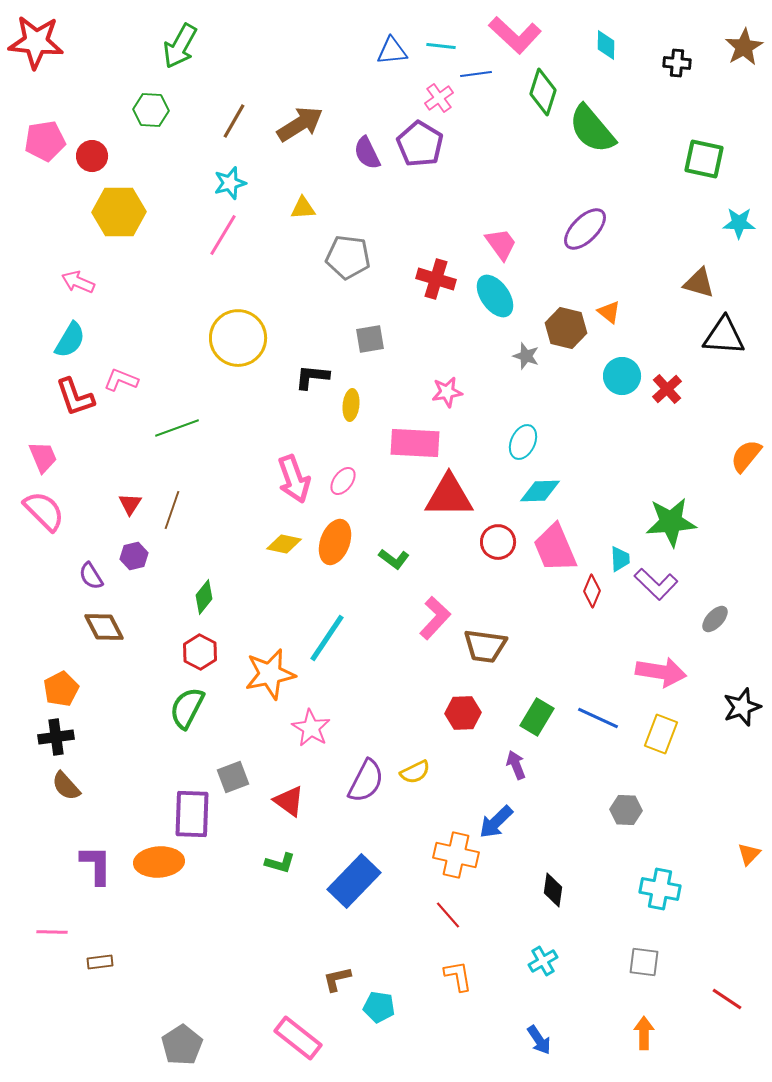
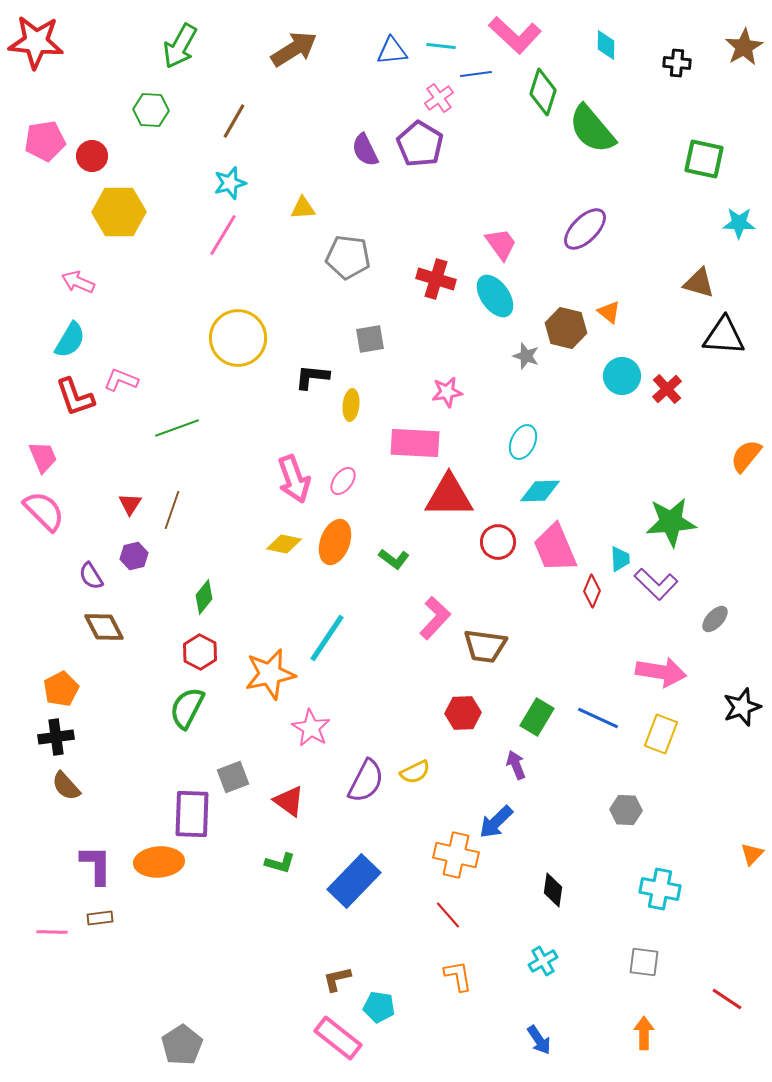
brown arrow at (300, 124): moved 6 px left, 75 px up
purple semicircle at (367, 153): moved 2 px left, 3 px up
orange triangle at (749, 854): moved 3 px right
brown rectangle at (100, 962): moved 44 px up
pink rectangle at (298, 1038): moved 40 px right
